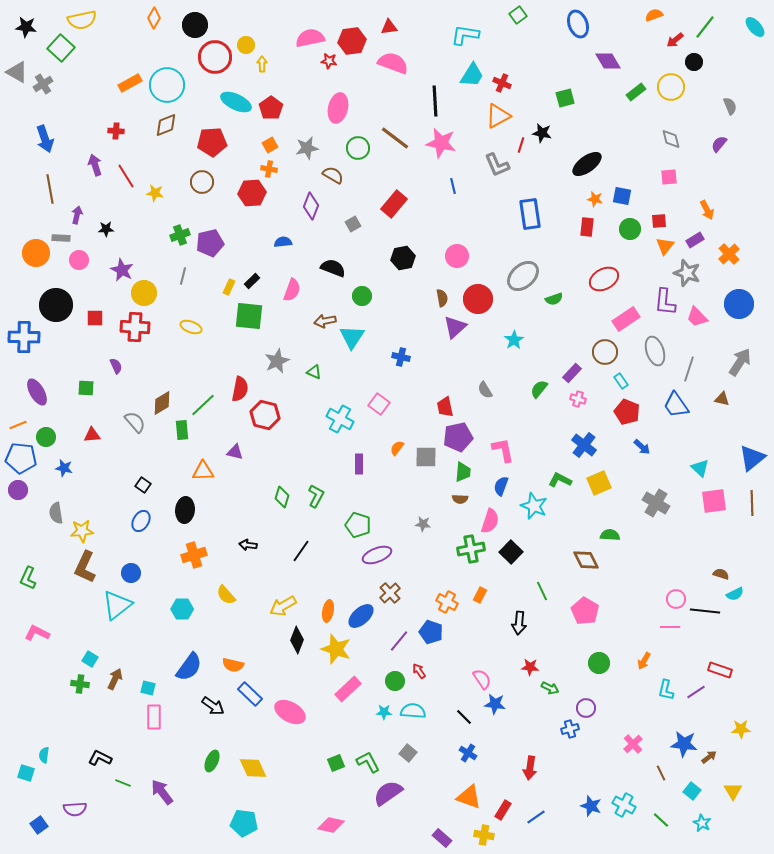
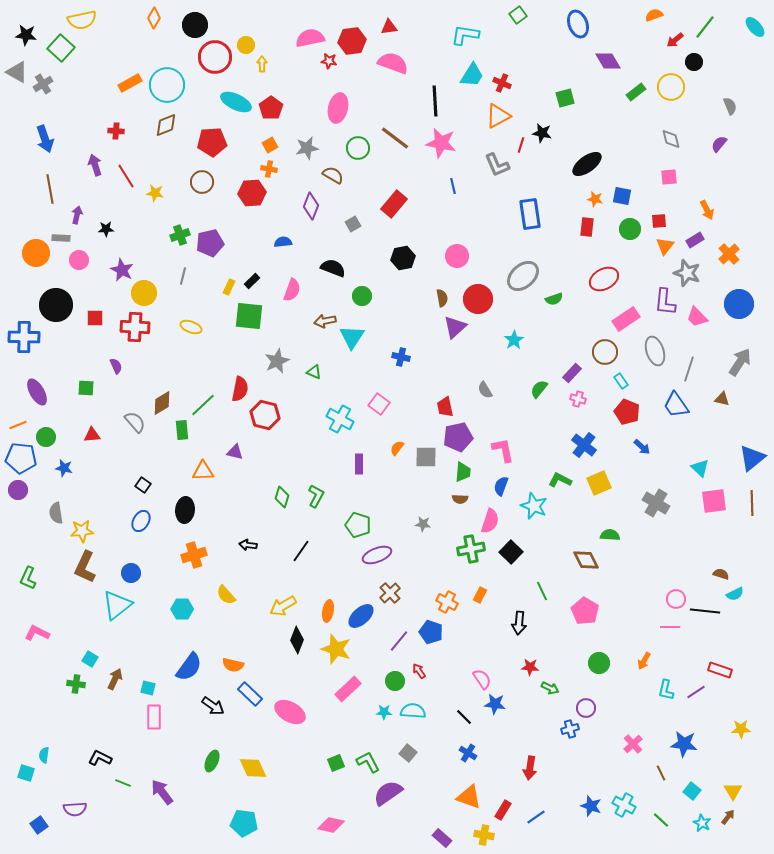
black star at (26, 27): moved 8 px down
green cross at (80, 684): moved 4 px left
brown arrow at (709, 757): moved 19 px right, 60 px down; rotated 14 degrees counterclockwise
